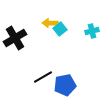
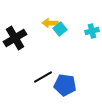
blue pentagon: rotated 20 degrees clockwise
